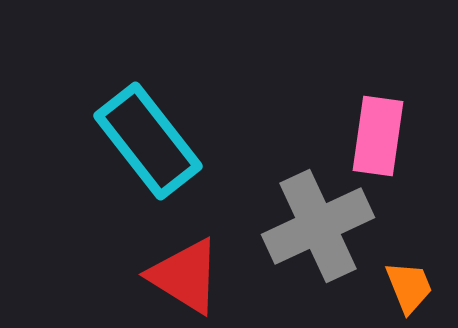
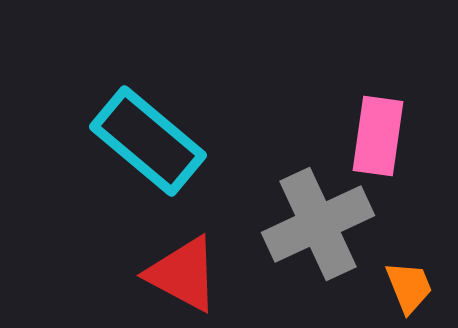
cyan rectangle: rotated 12 degrees counterclockwise
gray cross: moved 2 px up
red triangle: moved 2 px left, 2 px up; rotated 4 degrees counterclockwise
